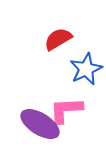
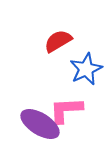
red semicircle: moved 2 px down
